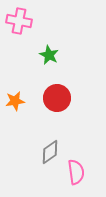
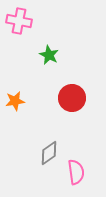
red circle: moved 15 px right
gray diamond: moved 1 px left, 1 px down
